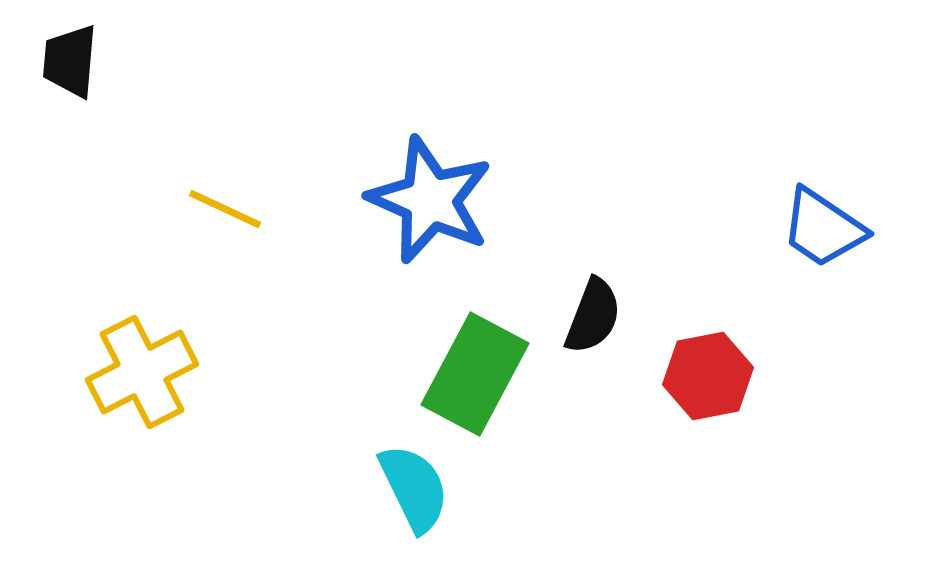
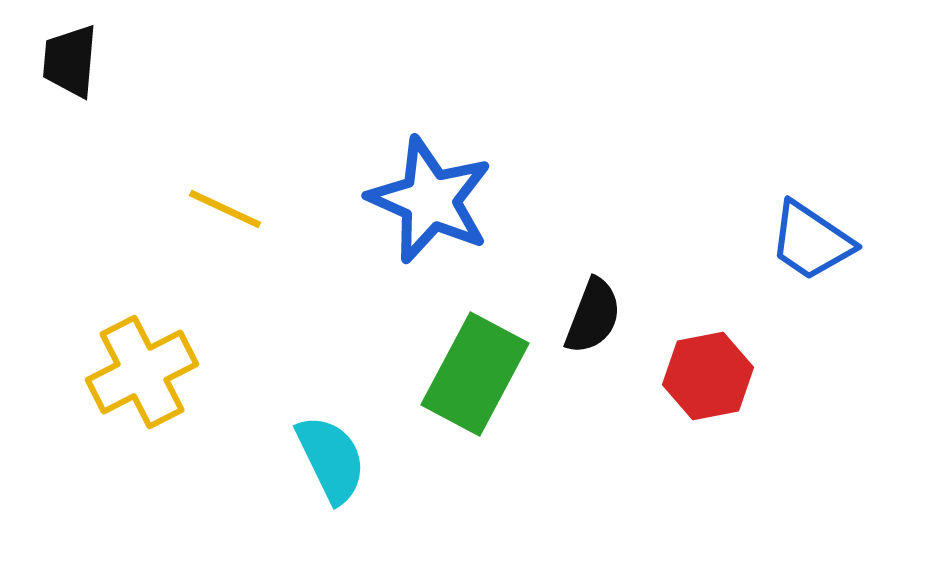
blue trapezoid: moved 12 px left, 13 px down
cyan semicircle: moved 83 px left, 29 px up
